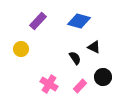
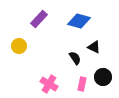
purple rectangle: moved 1 px right, 2 px up
yellow circle: moved 2 px left, 3 px up
pink rectangle: moved 2 px right, 2 px up; rotated 32 degrees counterclockwise
